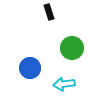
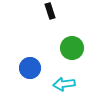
black rectangle: moved 1 px right, 1 px up
